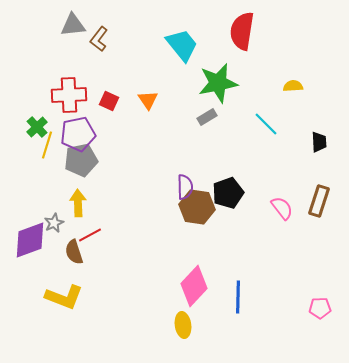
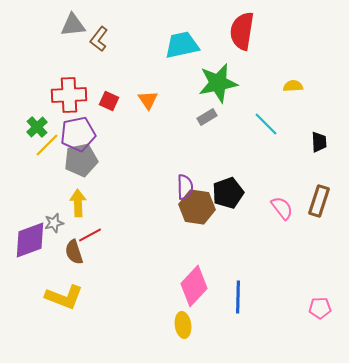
cyan trapezoid: rotated 63 degrees counterclockwise
yellow line: rotated 28 degrees clockwise
gray star: rotated 12 degrees clockwise
